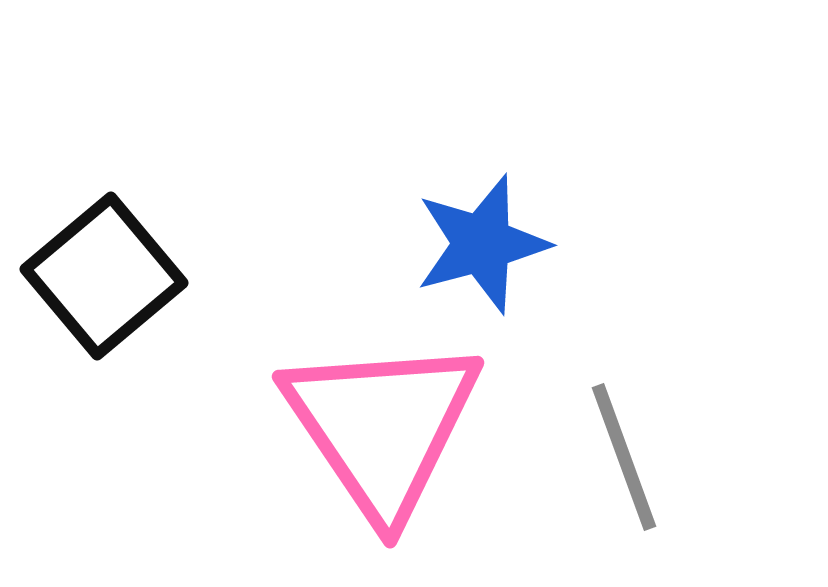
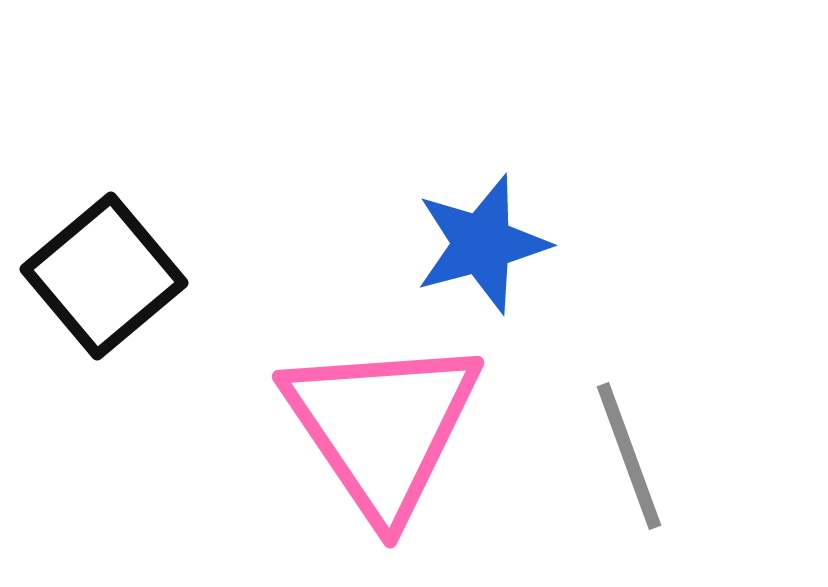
gray line: moved 5 px right, 1 px up
